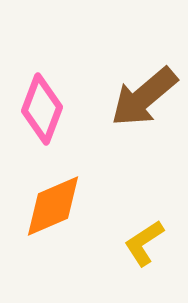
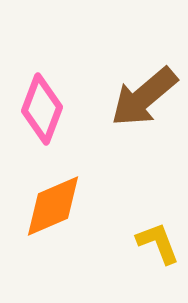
yellow L-shape: moved 14 px right; rotated 102 degrees clockwise
